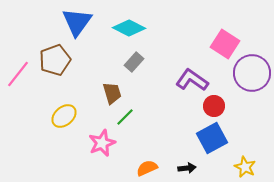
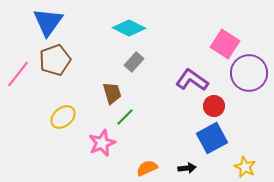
blue triangle: moved 29 px left
purple circle: moved 3 px left
yellow ellipse: moved 1 px left, 1 px down
